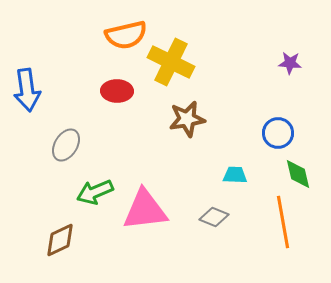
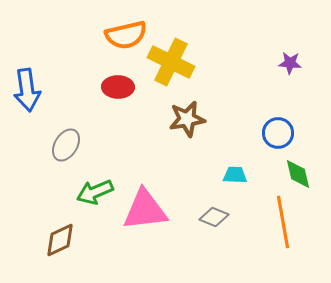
red ellipse: moved 1 px right, 4 px up
